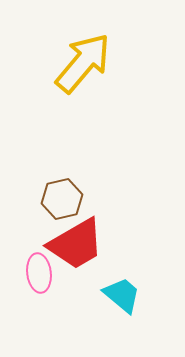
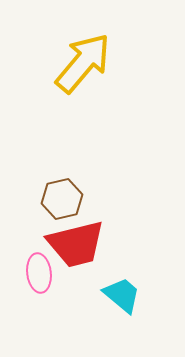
red trapezoid: rotated 16 degrees clockwise
